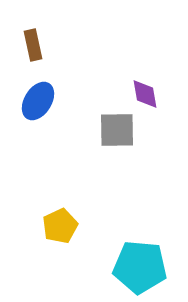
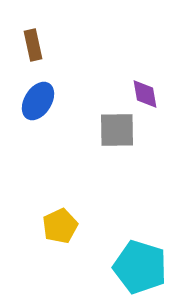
cyan pentagon: rotated 12 degrees clockwise
